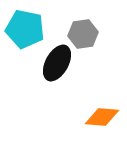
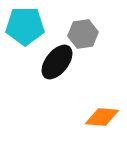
cyan pentagon: moved 3 px up; rotated 12 degrees counterclockwise
black ellipse: moved 1 px up; rotated 9 degrees clockwise
